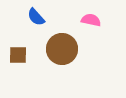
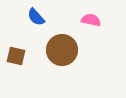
brown circle: moved 1 px down
brown square: moved 2 px left, 1 px down; rotated 12 degrees clockwise
